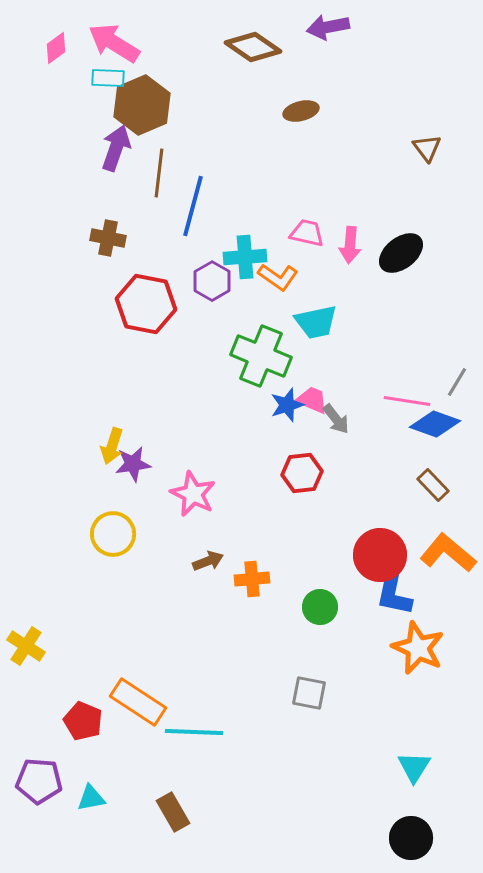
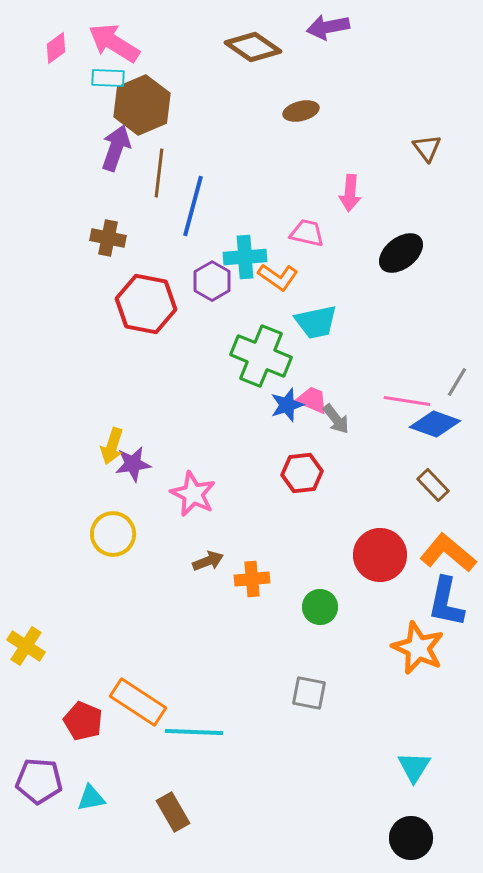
pink arrow at (350, 245): moved 52 px up
blue L-shape at (394, 591): moved 52 px right, 11 px down
